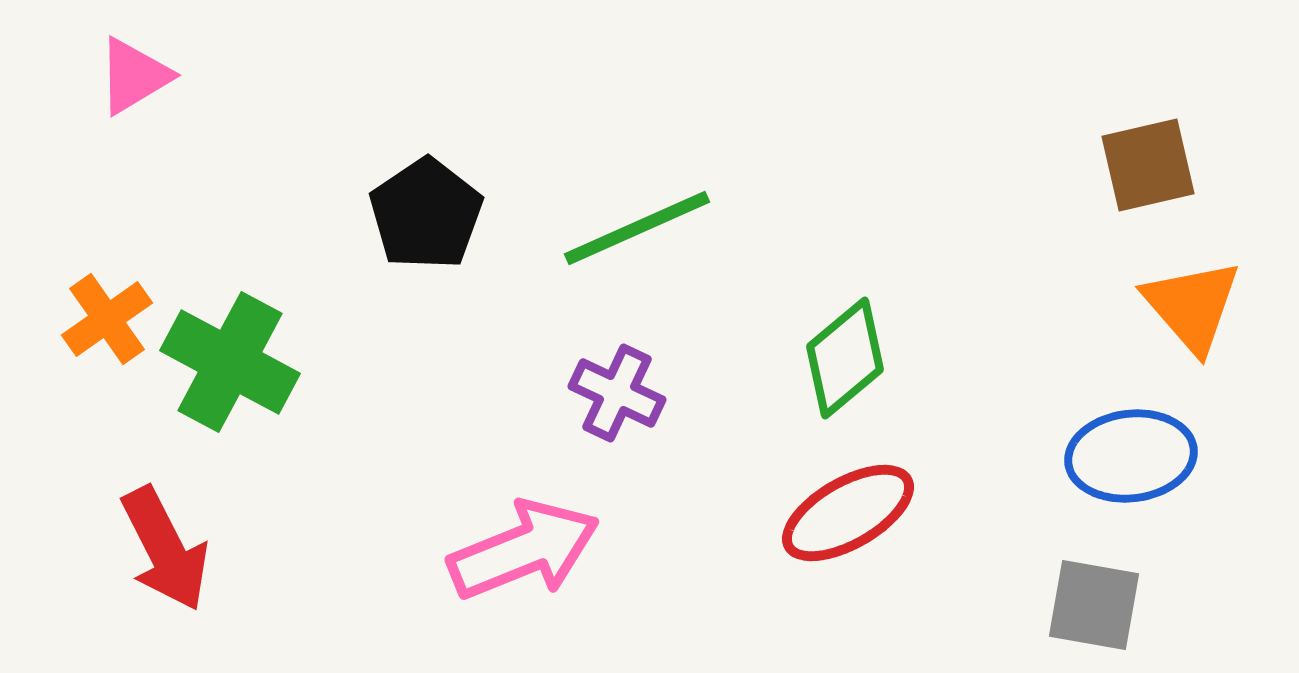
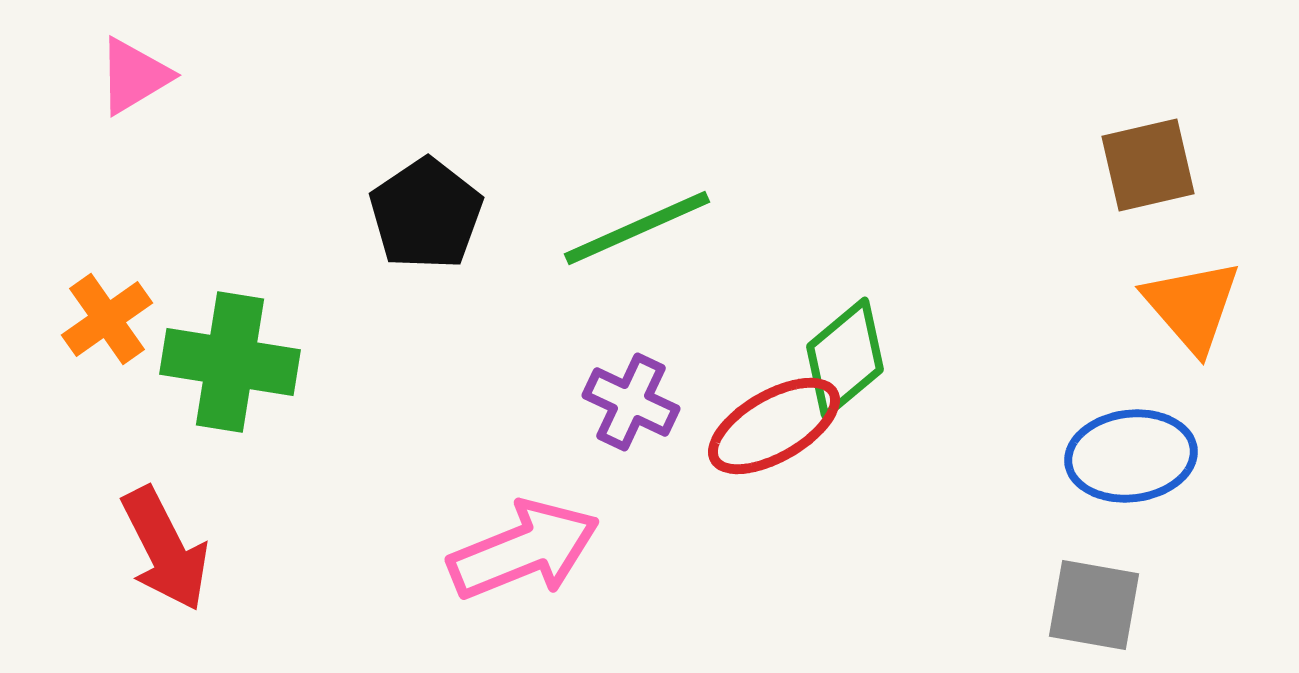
green cross: rotated 19 degrees counterclockwise
purple cross: moved 14 px right, 9 px down
red ellipse: moved 74 px left, 87 px up
